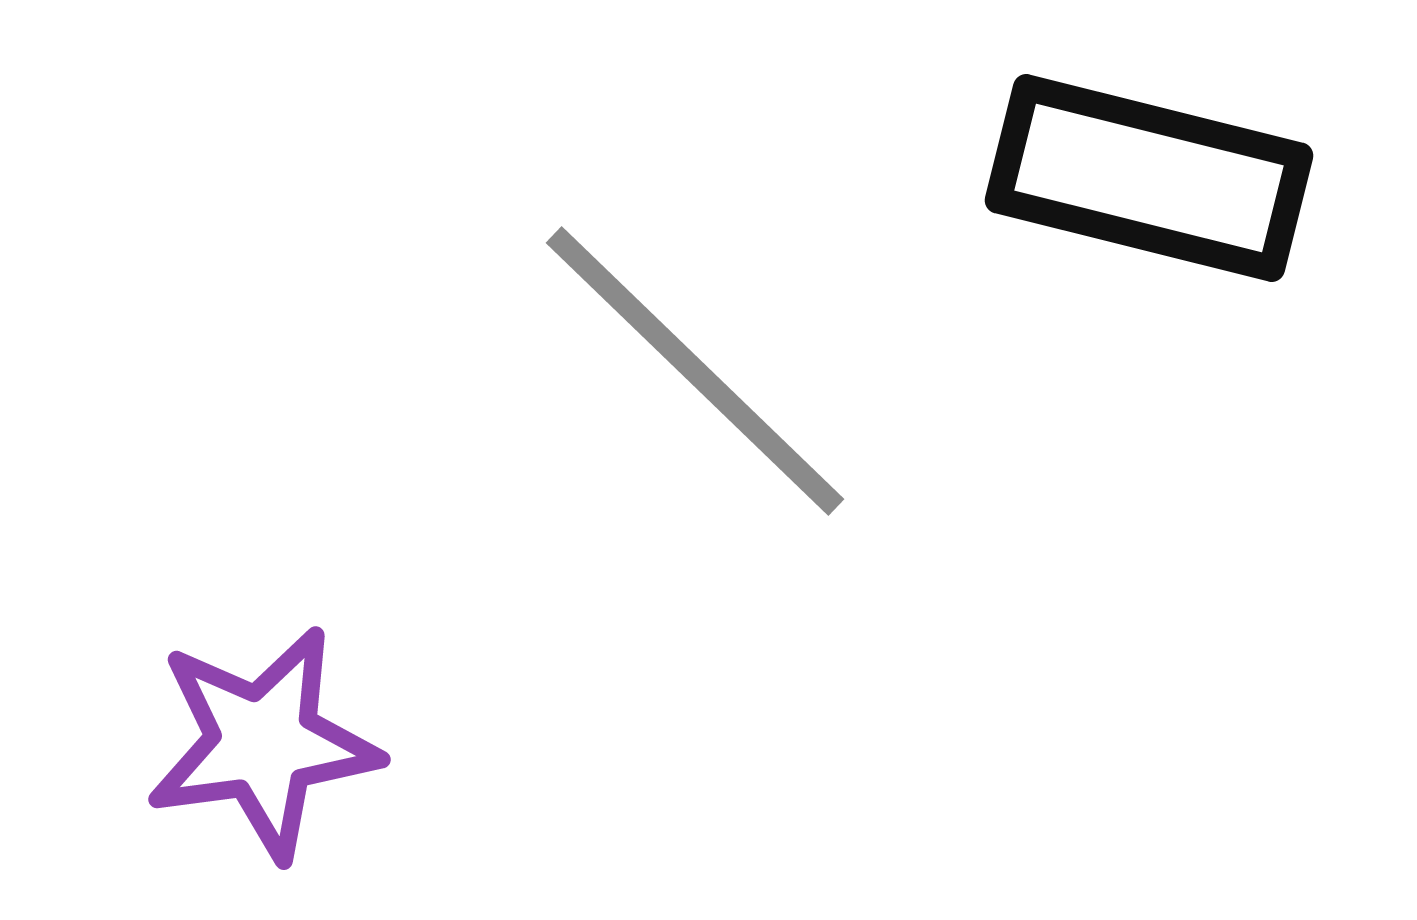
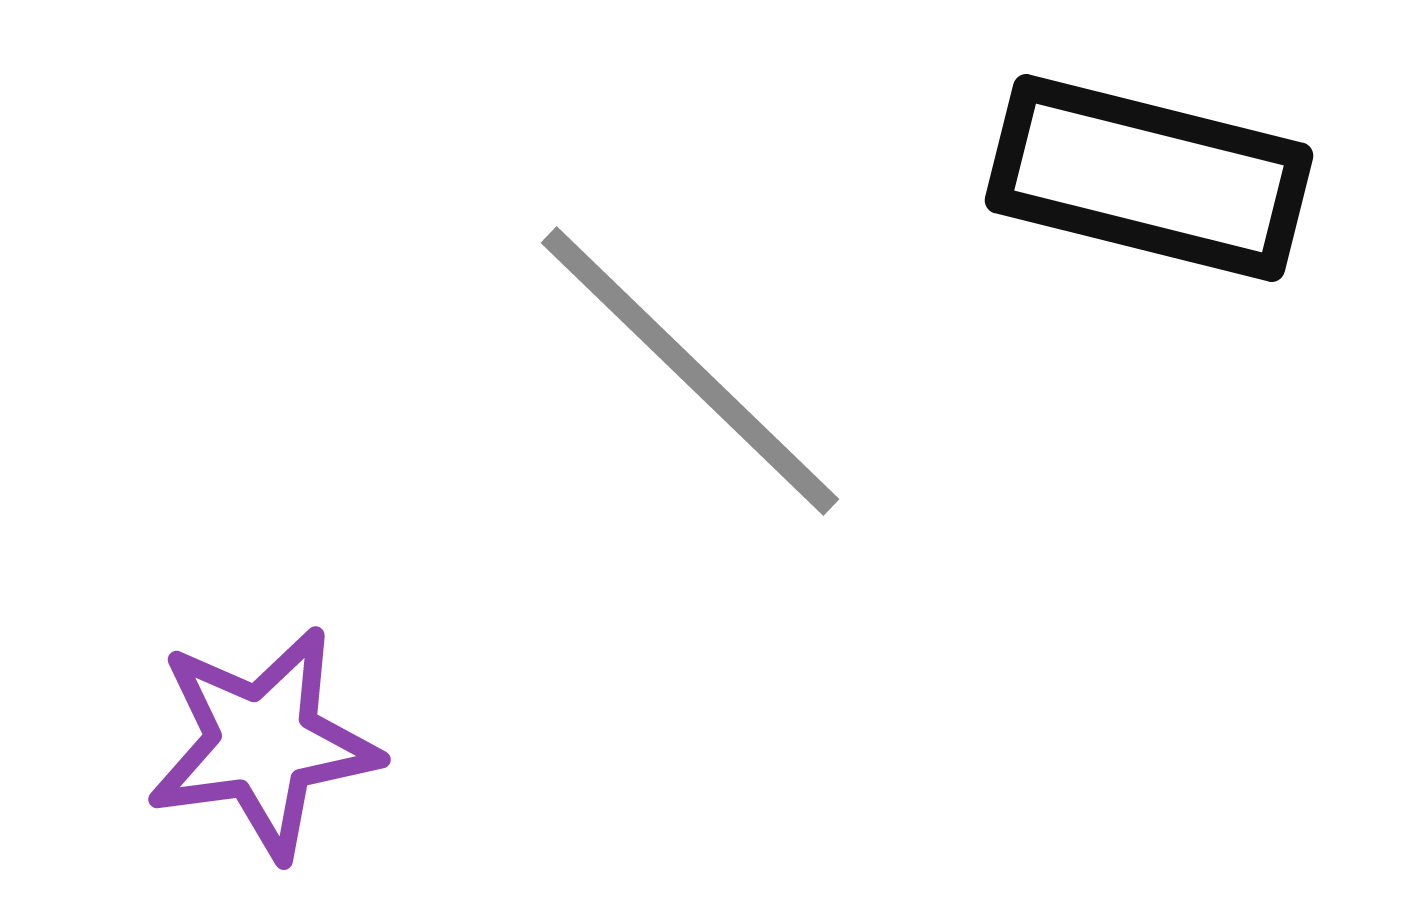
gray line: moved 5 px left
